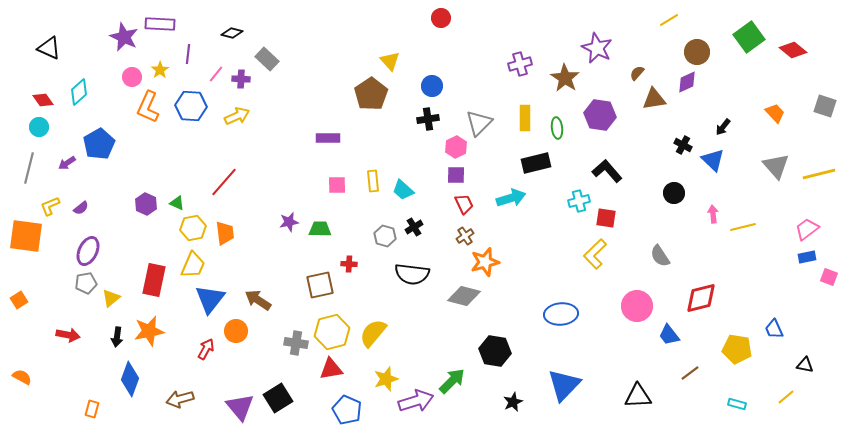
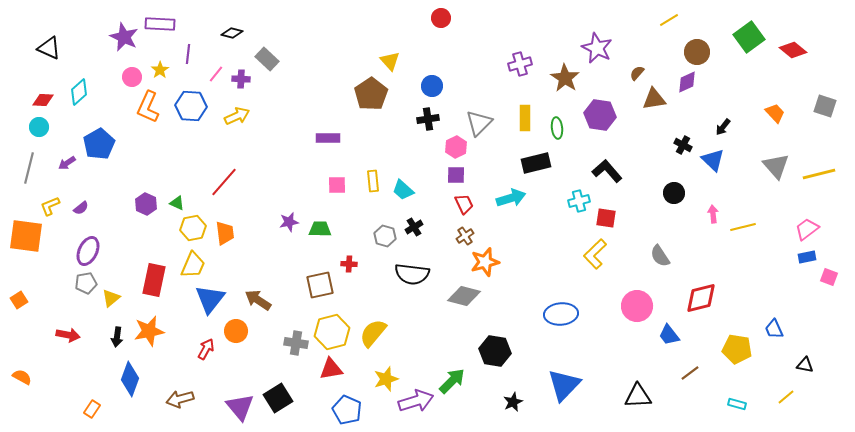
red diamond at (43, 100): rotated 50 degrees counterclockwise
orange rectangle at (92, 409): rotated 18 degrees clockwise
